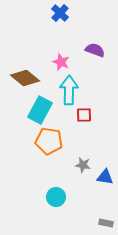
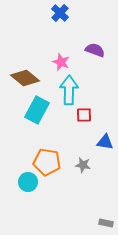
cyan rectangle: moved 3 px left
orange pentagon: moved 2 px left, 21 px down
blue triangle: moved 35 px up
cyan circle: moved 28 px left, 15 px up
